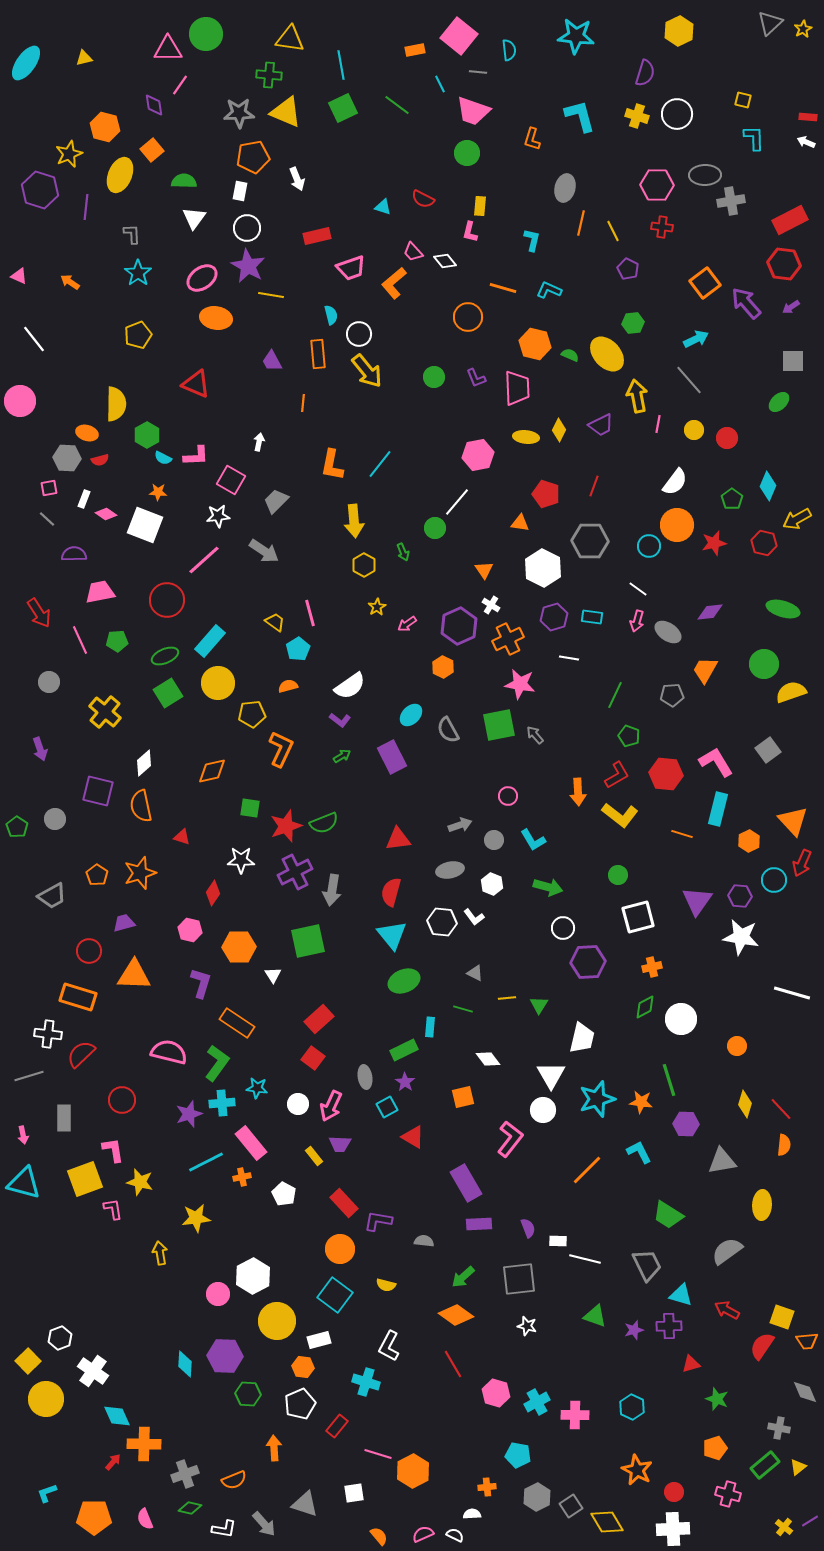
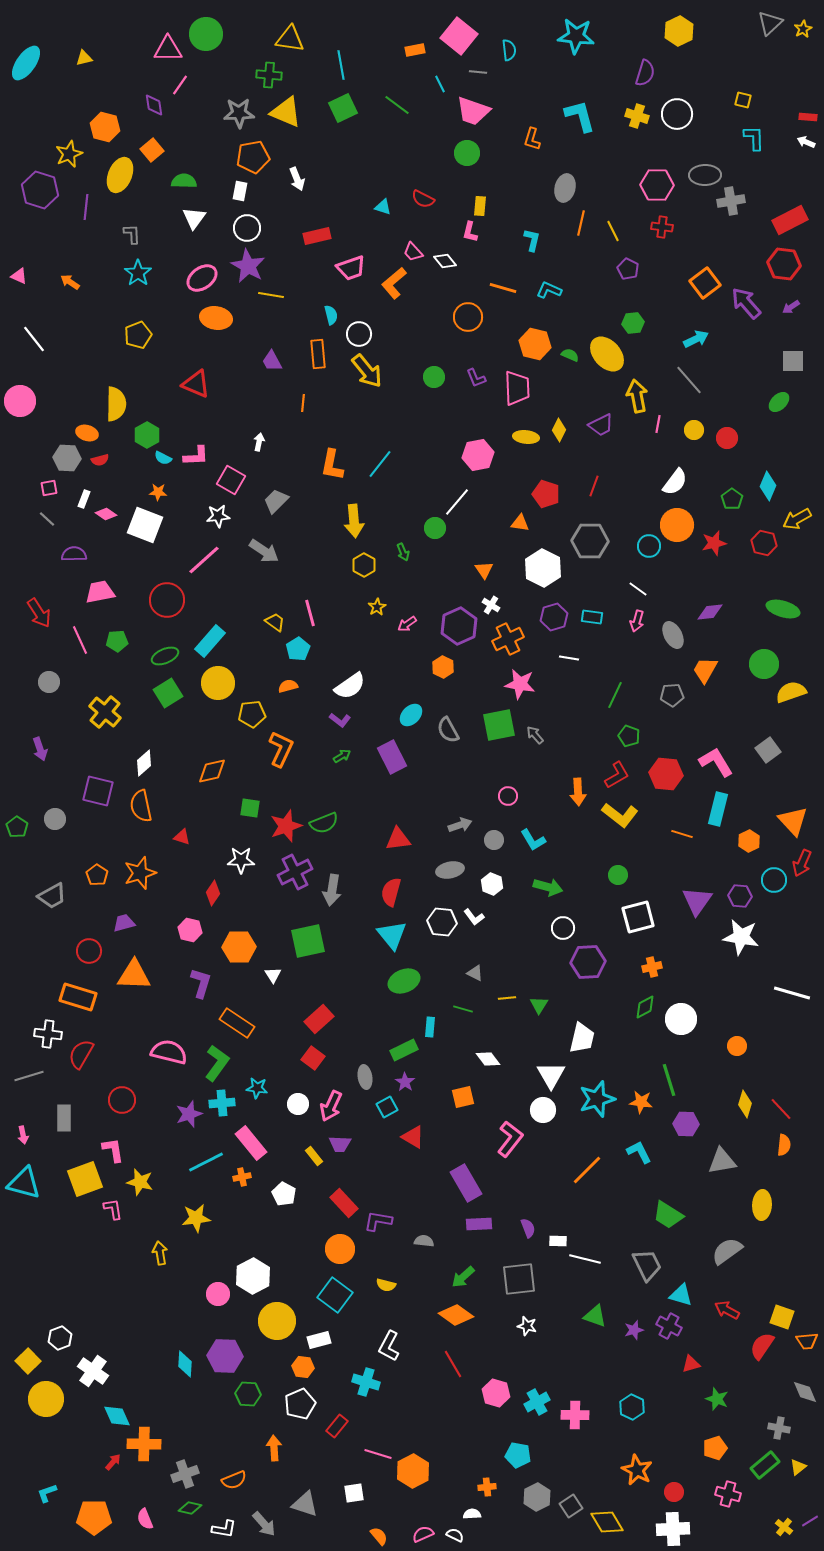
gray ellipse at (668, 632): moved 5 px right, 3 px down; rotated 28 degrees clockwise
red semicircle at (81, 1054): rotated 16 degrees counterclockwise
purple cross at (669, 1326): rotated 30 degrees clockwise
